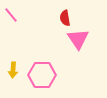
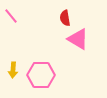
pink line: moved 1 px down
pink triangle: rotated 25 degrees counterclockwise
pink hexagon: moved 1 px left
